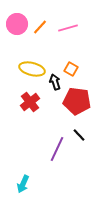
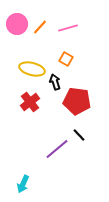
orange square: moved 5 px left, 10 px up
purple line: rotated 25 degrees clockwise
